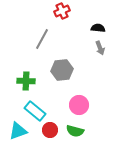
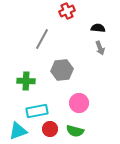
red cross: moved 5 px right
pink circle: moved 2 px up
cyan rectangle: moved 2 px right; rotated 50 degrees counterclockwise
red circle: moved 1 px up
